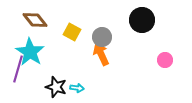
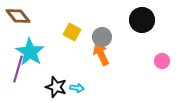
brown diamond: moved 17 px left, 4 px up
pink circle: moved 3 px left, 1 px down
